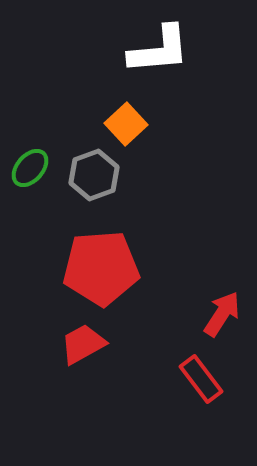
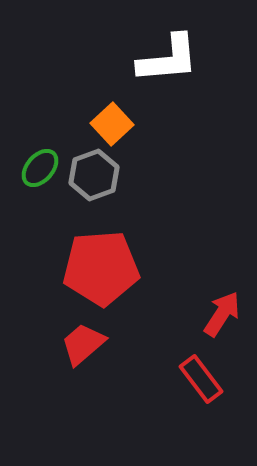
white L-shape: moved 9 px right, 9 px down
orange square: moved 14 px left
green ellipse: moved 10 px right
red trapezoid: rotated 12 degrees counterclockwise
